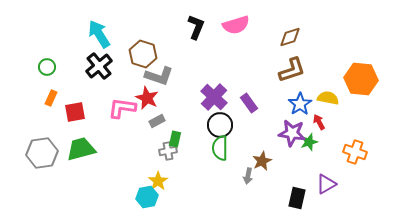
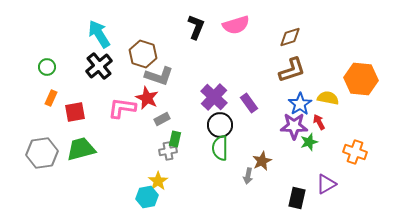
gray rectangle: moved 5 px right, 2 px up
purple star: moved 2 px right, 7 px up; rotated 8 degrees counterclockwise
